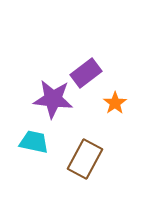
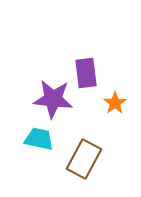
purple rectangle: rotated 60 degrees counterclockwise
cyan trapezoid: moved 5 px right, 3 px up
brown rectangle: moved 1 px left
